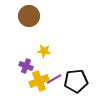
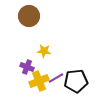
purple cross: moved 1 px right, 1 px down
purple line: moved 2 px right, 1 px up
